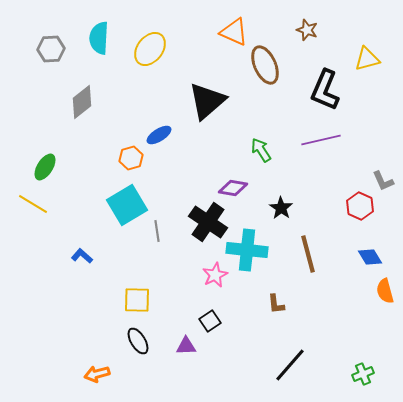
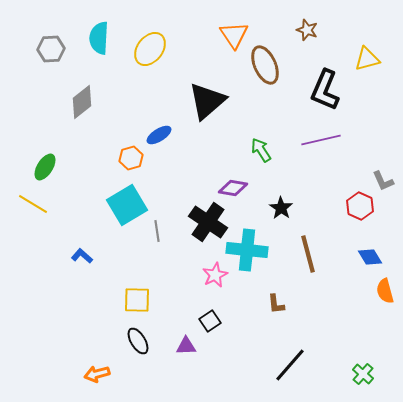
orange triangle: moved 3 px down; rotated 32 degrees clockwise
green cross: rotated 25 degrees counterclockwise
